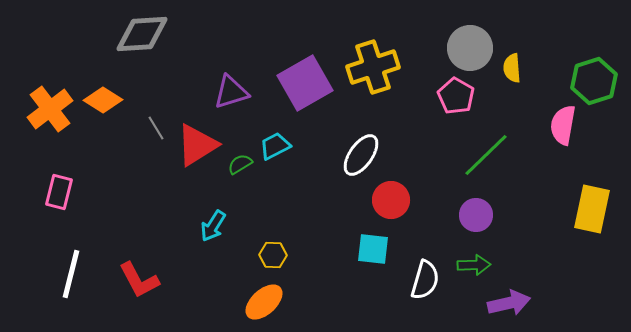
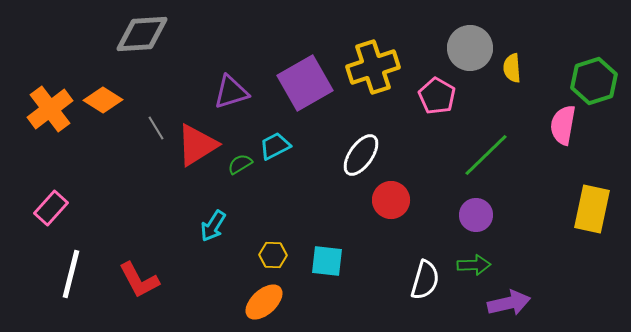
pink pentagon: moved 19 px left
pink rectangle: moved 8 px left, 16 px down; rotated 28 degrees clockwise
cyan square: moved 46 px left, 12 px down
